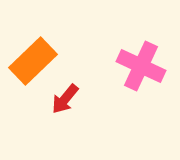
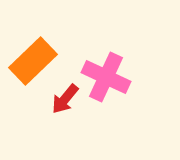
pink cross: moved 35 px left, 11 px down
